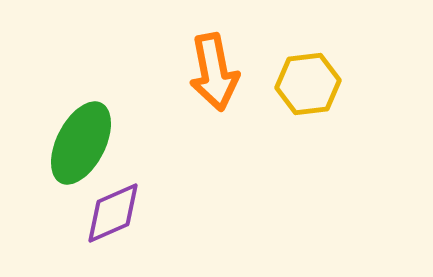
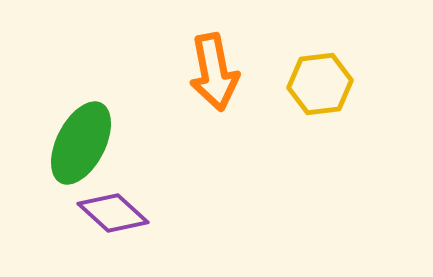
yellow hexagon: moved 12 px right
purple diamond: rotated 66 degrees clockwise
